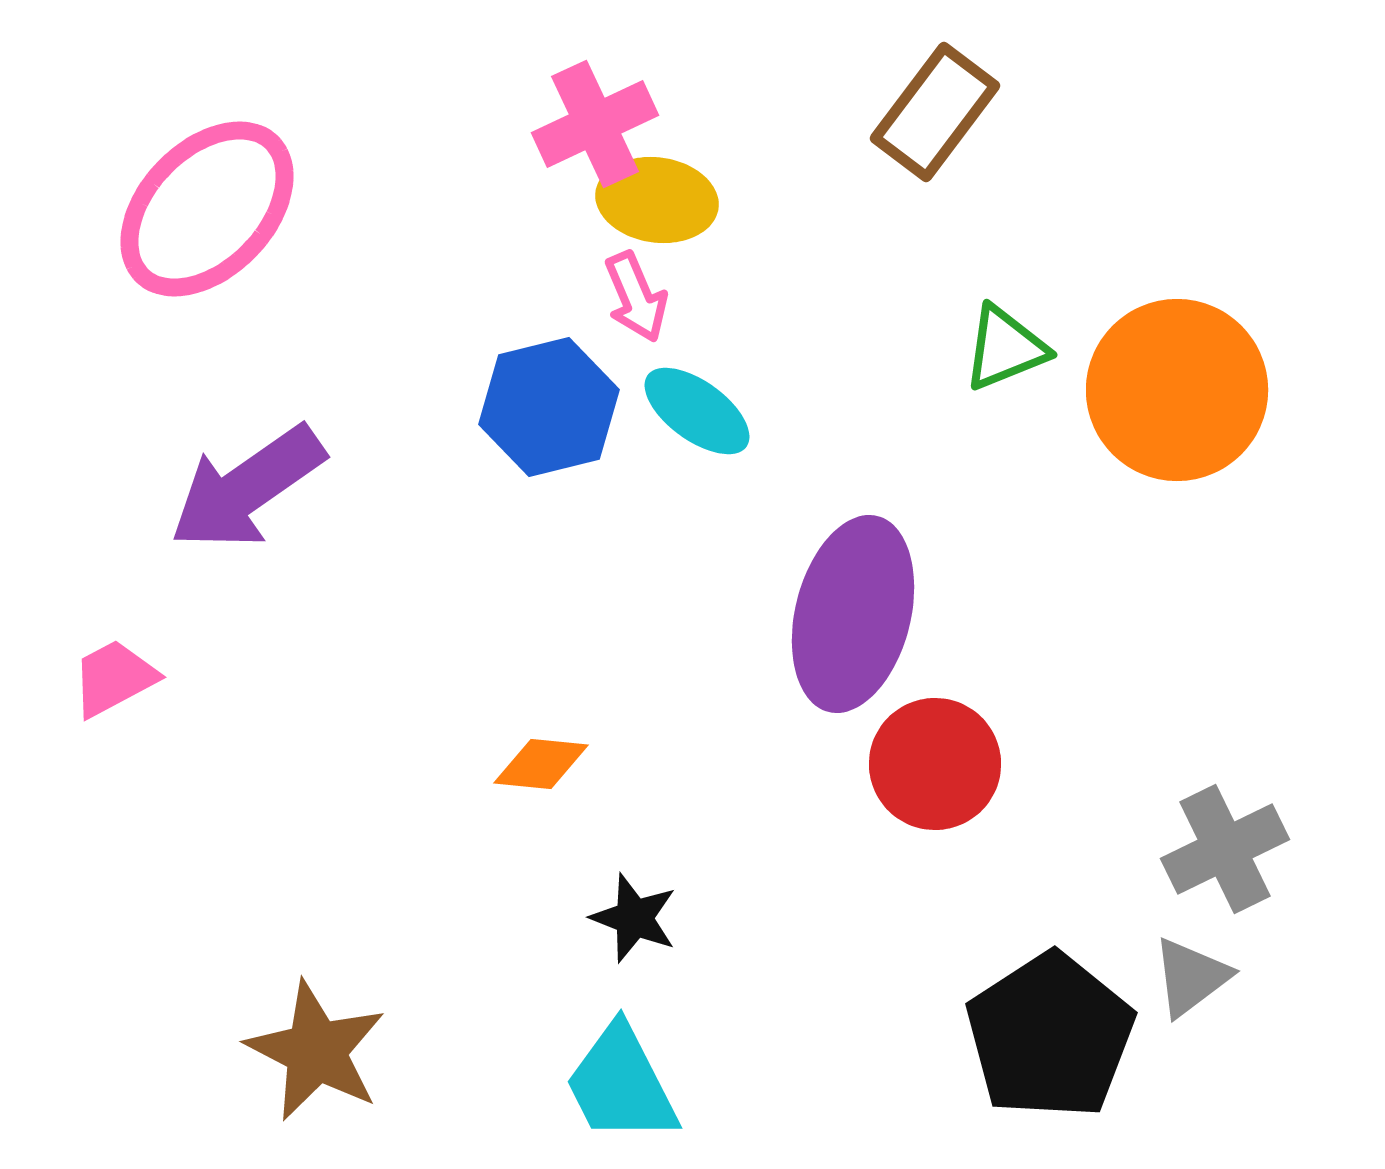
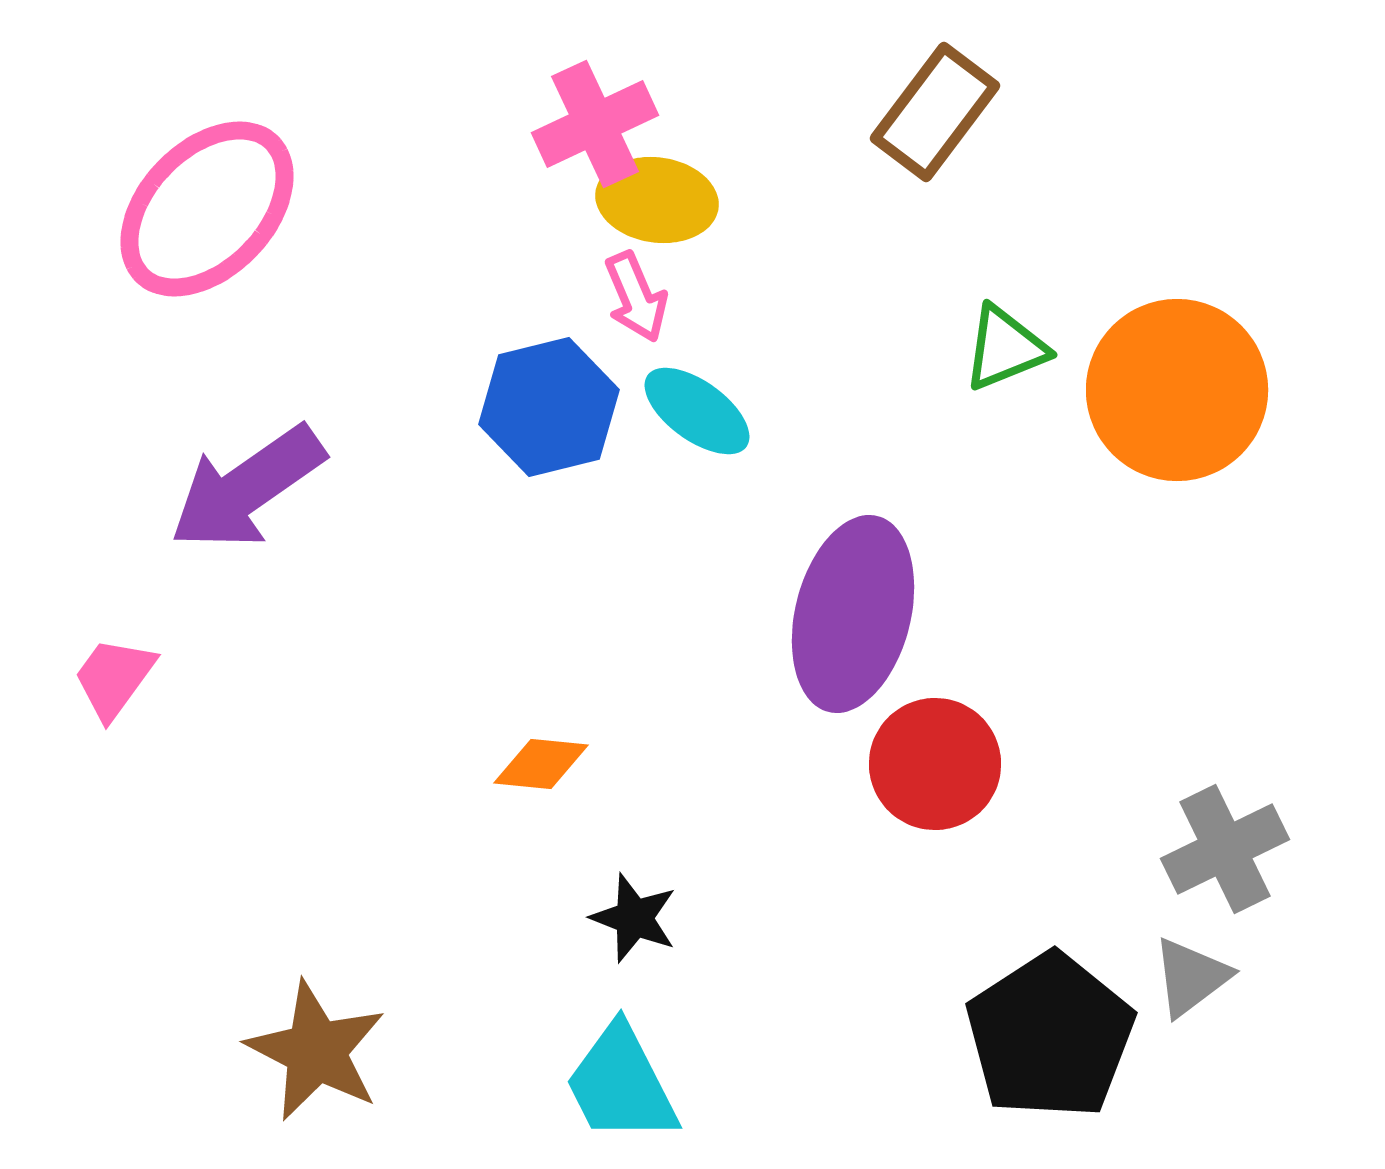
pink trapezoid: rotated 26 degrees counterclockwise
